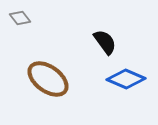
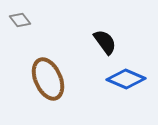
gray diamond: moved 2 px down
brown ellipse: rotated 30 degrees clockwise
